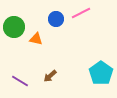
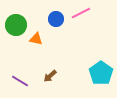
green circle: moved 2 px right, 2 px up
